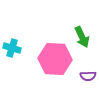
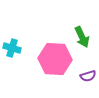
purple semicircle: rotated 14 degrees counterclockwise
